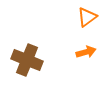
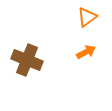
orange arrow: rotated 12 degrees counterclockwise
